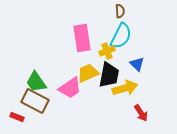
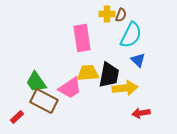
brown semicircle: moved 1 px right, 4 px down; rotated 24 degrees clockwise
cyan semicircle: moved 10 px right, 1 px up
yellow cross: moved 37 px up; rotated 21 degrees clockwise
blue triangle: moved 1 px right, 4 px up
yellow trapezoid: rotated 20 degrees clockwise
yellow arrow: rotated 10 degrees clockwise
brown rectangle: moved 9 px right
red arrow: rotated 114 degrees clockwise
red rectangle: rotated 64 degrees counterclockwise
